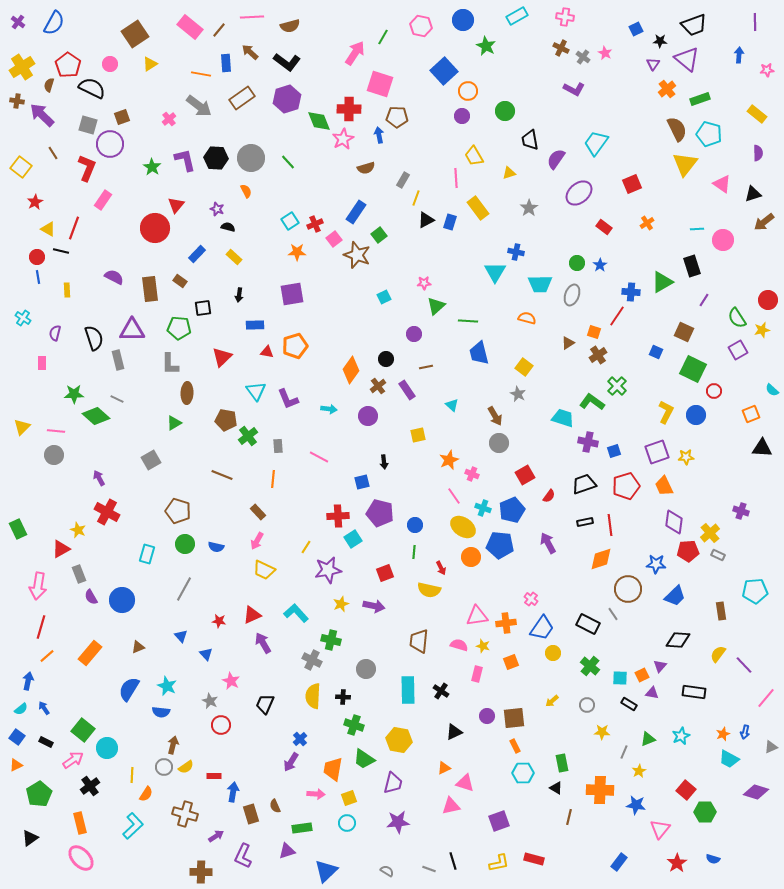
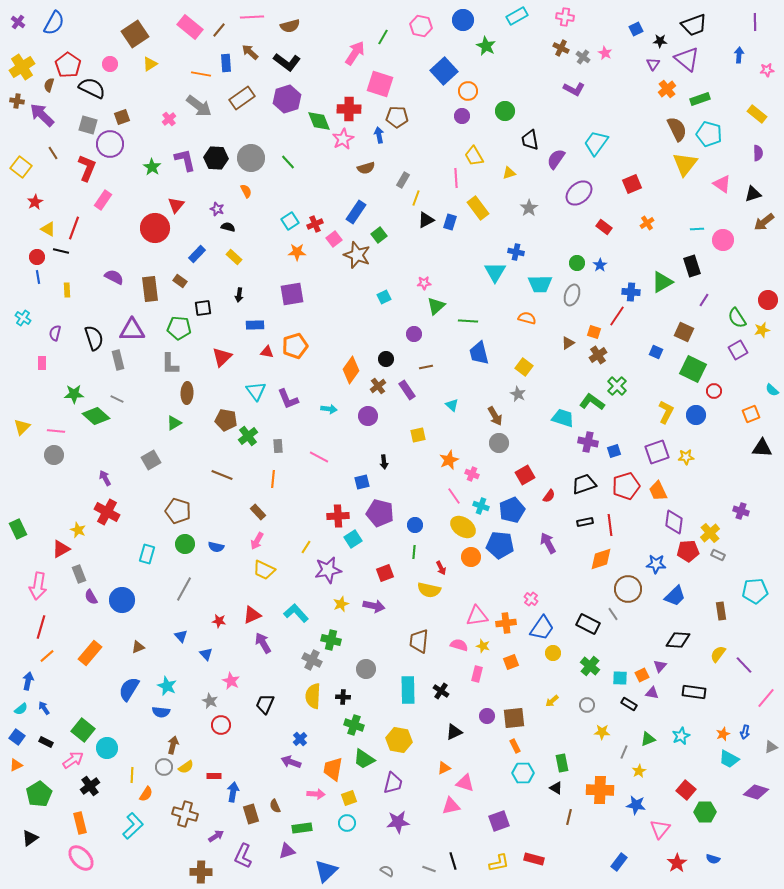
purple arrow at (99, 478): moved 6 px right
orange trapezoid at (664, 486): moved 6 px left, 5 px down
cyan cross at (483, 508): moved 2 px left, 2 px up
purple arrow at (291, 762): rotated 78 degrees clockwise
